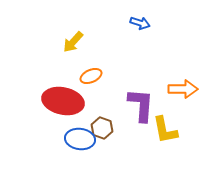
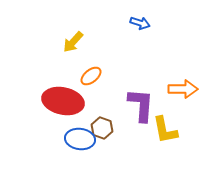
orange ellipse: rotated 15 degrees counterclockwise
